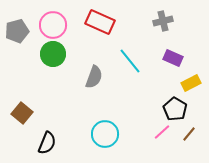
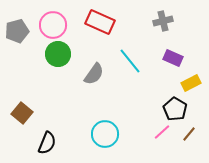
green circle: moved 5 px right
gray semicircle: moved 3 px up; rotated 15 degrees clockwise
